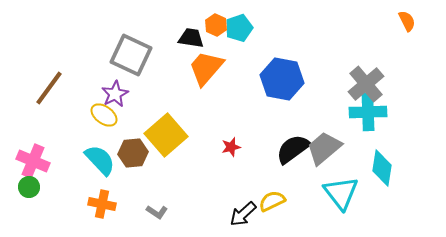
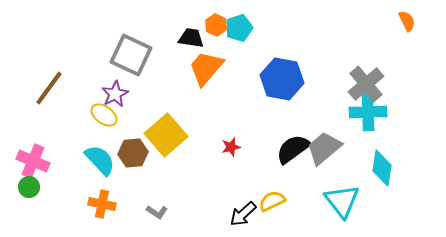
cyan triangle: moved 1 px right, 8 px down
